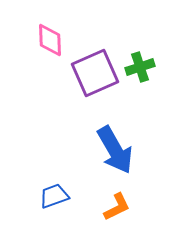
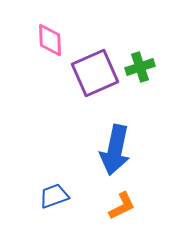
blue arrow: rotated 42 degrees clockwise
orange L-shape: moved 5 px right, 1 px up
